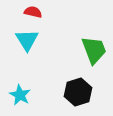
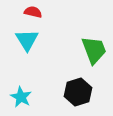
cyan star: moved 1 px right, 2 px down
